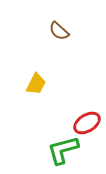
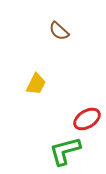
red ellipse: moved 4 px up
green L-shape: moved 2 px right, 1 px down
